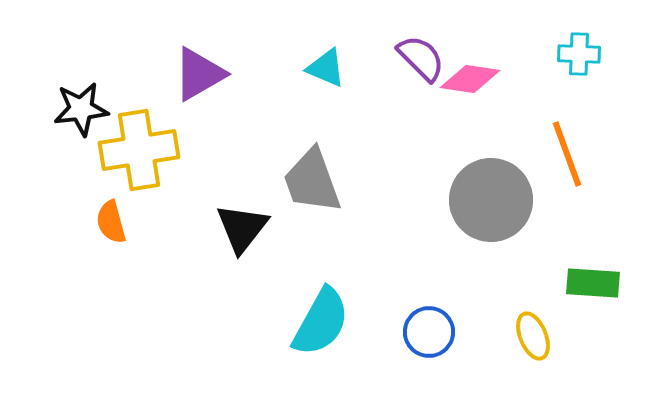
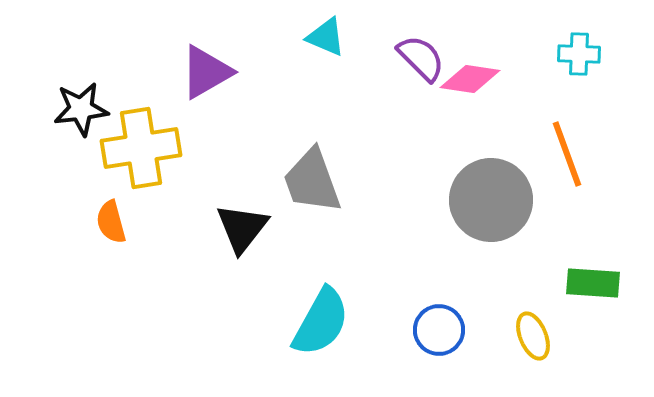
cyan triangle: moved 31 px up
purple triangle: moved 7 px right, 2 px up
yellow cross: moved 2 px right, 2 px up
blue circle: moved 10 px right, 2 px up
